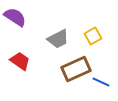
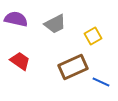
purple semicircle: moved 1 px right, 2 px down; rotated 20 degrees counterclockwise
gray trapezoid: moved 3 px left, 15 px up
brown rectangle: moved 3 px left, 2 px up
